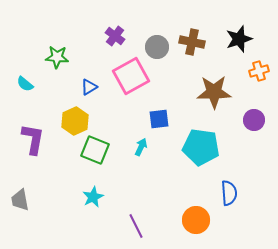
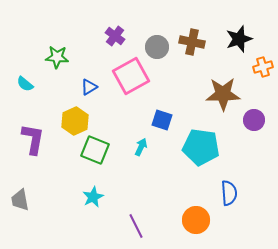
orange cross: moved 4 px right, 4 px up
brown star: moved 9 px right, 2 px down
blue square: moved 3 px right, 1 px down; rotated 25 degrees clockwise
